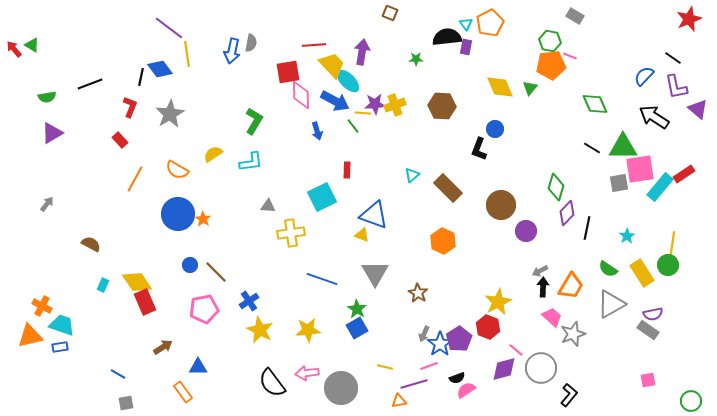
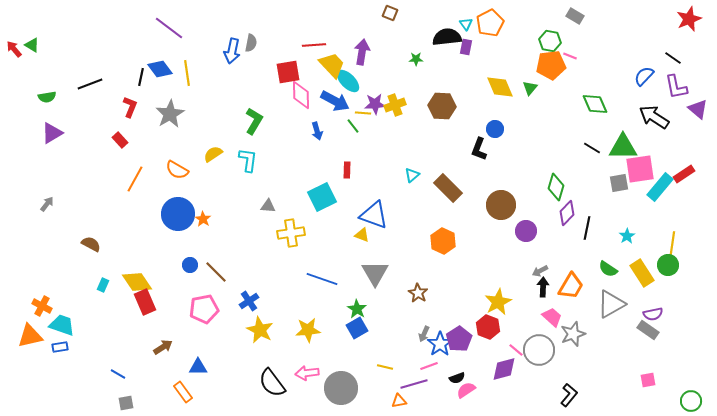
yellow line at (187, 54): moved 19 px down
cyan L-shape at (251, 162): moved 3 px left, 2 px up; rotated 75 degrees counterclockwise
gray circle at (541, 368): moved 2 px left, 18 px up
